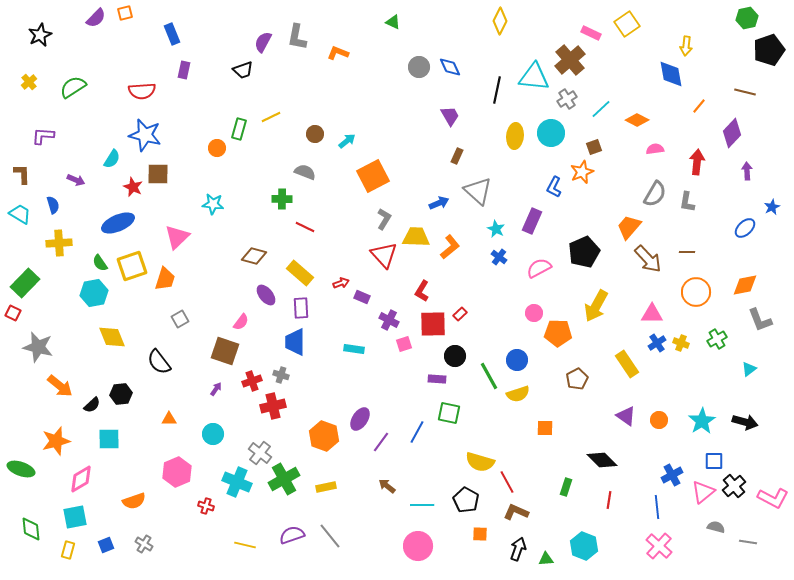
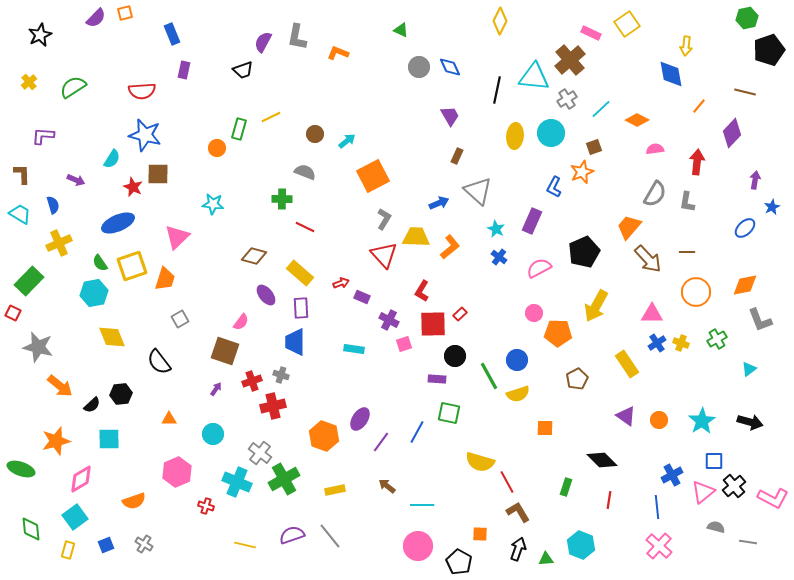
green triangle at (393, 22): moved 8 px right, 8 px down
purple arrow at (747, 171): moved 8 px right, 9 px down; rotated 12 degrees clockwise
yellow cross at (59, 243): rotated 20 degrees counterclockwise
green rectangle at (25, 283): moved 4 px right, 2 px up
black arrow at (745, 422): moved 5 px right
yellow rectangle at (326, 487): moved 9 px right, 3 px down
black pentagon at (466, 500): moved 7 px left, 62 px down
brown L-shape at (516, 512): moved 2 px right; rotated 35 degrees clockwise
cyan square at (75, 517): rotated 25 degrees counterclockwise
cyan hexagon at (584, 546): moved 3 px left, 1 px up
